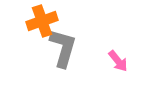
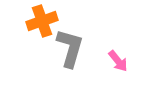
gray L-shape: moved 7 px right
